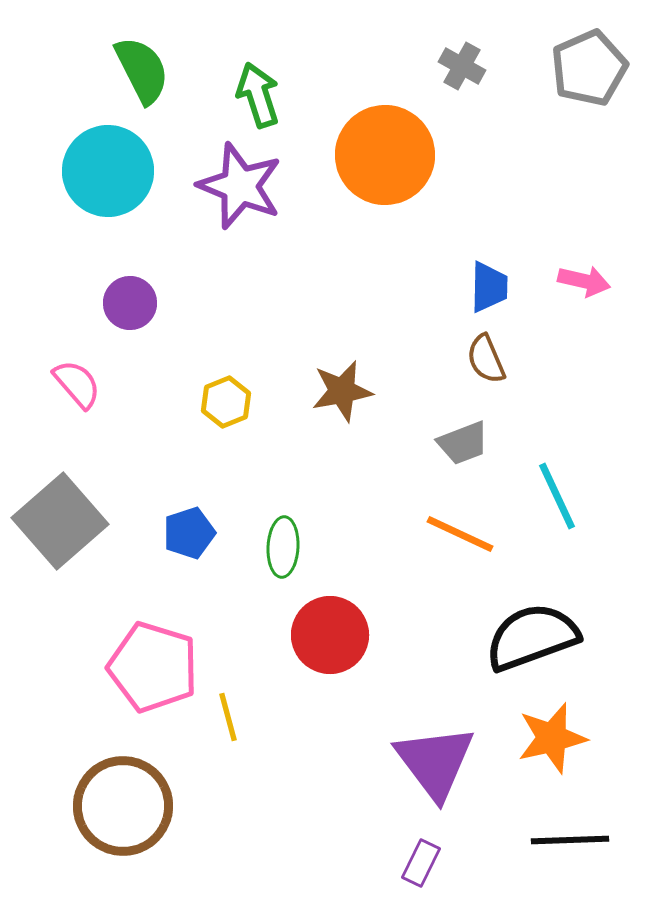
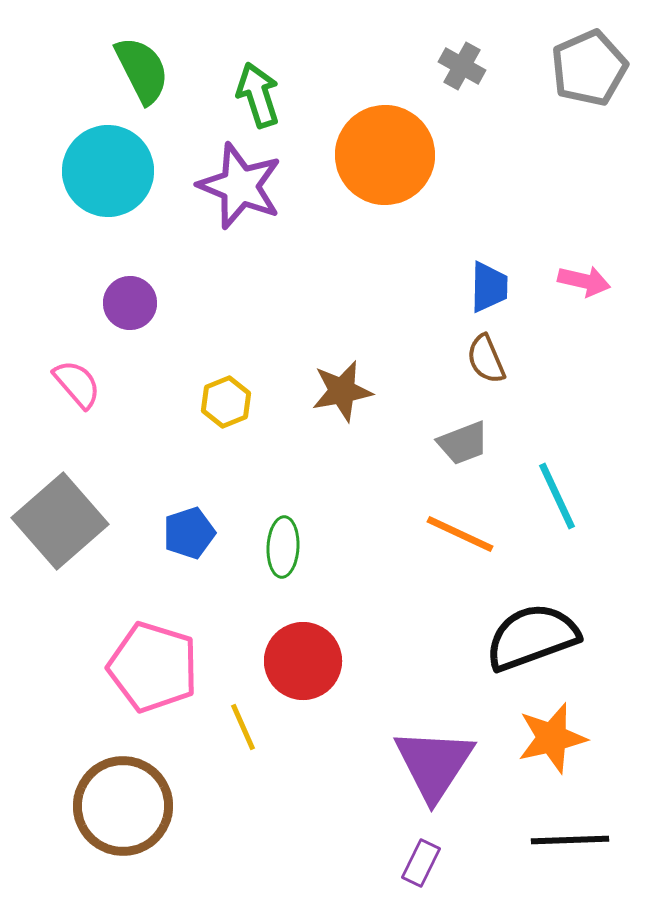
red circle: moved 27 px left, 26 px down
yellow line: moved 15 px right, 10 px down; rotated 9 degrees counterclockwise
purple triangle: moved 1 px left, 2 px down; rotated 10 degrees clockwise
